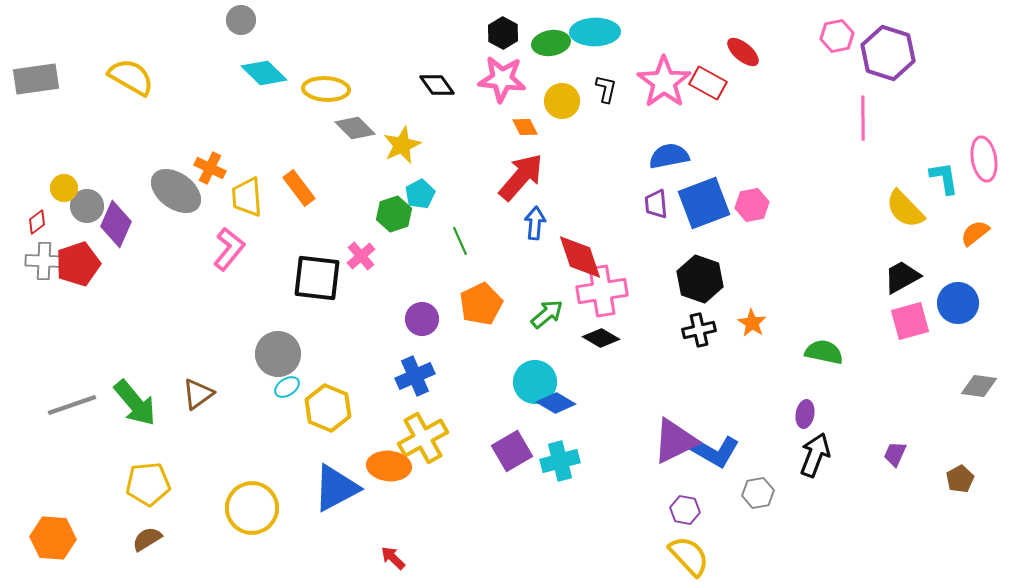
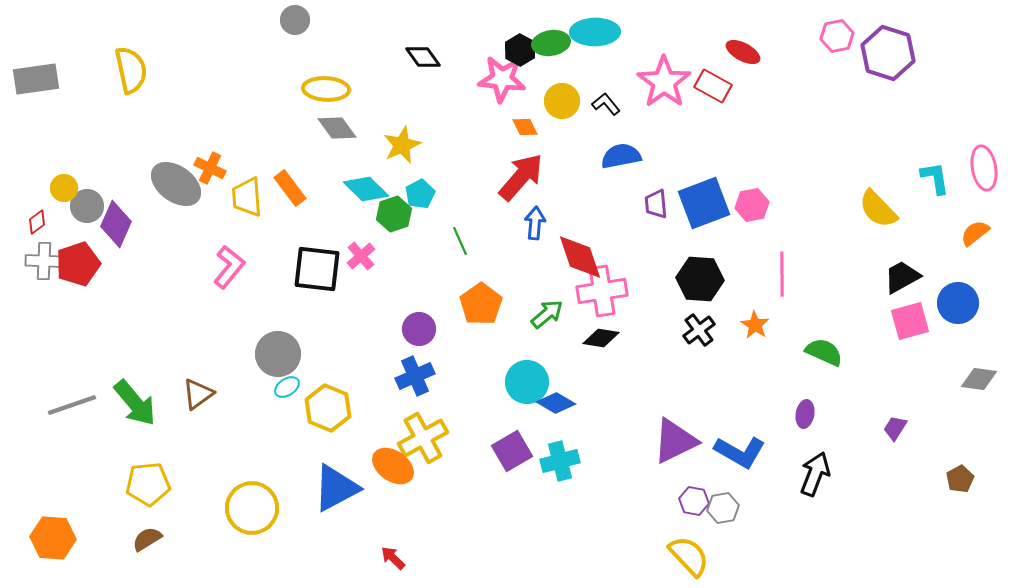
gray circle at (241, 20): moved 54 px right
black hexagon at (503, 33): moved 17 px right, 17 px down
red ellipse at (743, 52): rotated 12 degrees counterclockwise
cyan diamond at (264, 73): moved 102 px right, 116 px down
yellow semicircle at (131, 77): moved 7 px up; rotated 48 degrees clockwise
red rectangle at (708, 83): moved 5 px right, 3 px down
black diamond at (437, 85): moved 14 px left, 28 px up
black L-shape at (606, 89): moved 15 px down; rotated 52 degrees counterclockwise
pink line at (863, 118): moved 81 px left, 156 px down
gray diamond at (355, 128): moved 18 px left; rotated 9 degrees clockwise
blue semicircle at (669, 156): moved 48 px left
pink ellipse at (984, 159): moved 9 px down
cyan L-shape at (944, 178): moved 9 px left
orange rectangle at (299, 188): moved 9 px left
gray ellipse at (176, 191): moved 7 px up
yellow semicircle at (905, 209): moved 27 px left
pink L-shape at (229, 249): moved 18 px down
black square at (317, 278): moved 9 px up
black hexagon at (700, 279): rotated 15 degrees counterclockwise
orange pentagon at (481, 304): rotated 9 degrees counterclockwise
purple circle at (422, 319): moved 3 px left, 10 px down
orange star at (752, 323): moved 3 px right, 2 px down
black cross at (699, 330): rotated 24 degrees counterclockwise
black diamond at (601, 338): rotated 21 degrees counterclockwise
green semicircle at (824, 352): rotated 12 degrees clockwise
cyan circle at (535, 382): moved 8 px left
gray diamond at (979, 386): moved 7 px up
blue L-shape at (714, 451): moved 26 px right, 1 px down
purple trapezoid at (895, 454): moved 26 px up; rotated 8 degrees clockwise
black arrow at (815, 455): moved 19 px down
orange ellipse at (389, 466): moved 4 px right; rotated 30 degrees clockwise
gray hexagon at (758, 493): moved 35 px left, 15 px down
purple hexagon at (685, 510): moved 9 px right, 9 px up
